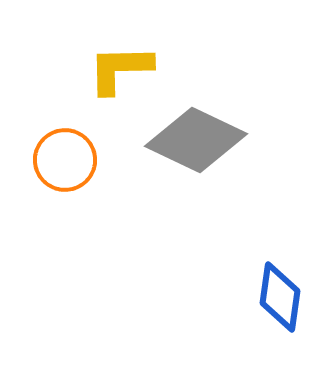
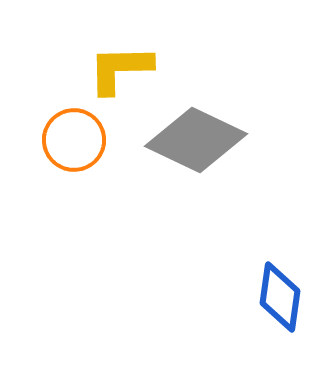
orange circle: moved 9 px right, 20 px up
